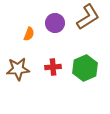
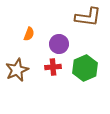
brown L-shape: rotated 40 degrees clockwise
purple circle: moved 4 px right, 21 px down
brown star: moved 1 px left, 1 px down; rotated 20 degrees counterclockwise
